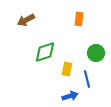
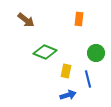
brown arrow: rotated 114 degrees counterclockwise
green diamond: rotated 40 degrees clockwise
yellow rectangle: moved 1 px left, 2 px down
blue line: moved 1 px right
blue arrow: moved 2 px left, 1 px up
